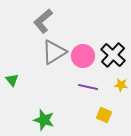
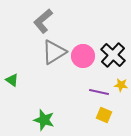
green triangle: rotated 16 degrees counterclockwise
purple line: moved 11 px right, 5 px down
